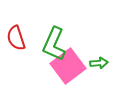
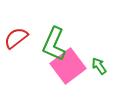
red semicircle: rotated 70 degrees clockwise
green arrow: moved 3 px down; rotated 120 degrees counterclockwise
